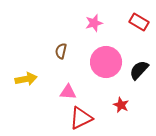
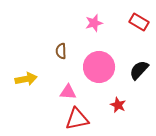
brown semicircle: rotated 14 degrees counterclockwise
pink circle: moved 7 px left, 5 px down
red star: moved 3 px left
red triangle: moved 4 px left, 1 px down; rotated 15 degrees clockwise
